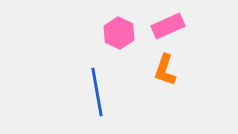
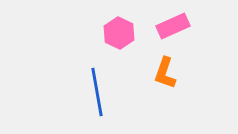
pink rectangle: moved 5 px right
orange L-shape: moved 3 px down
